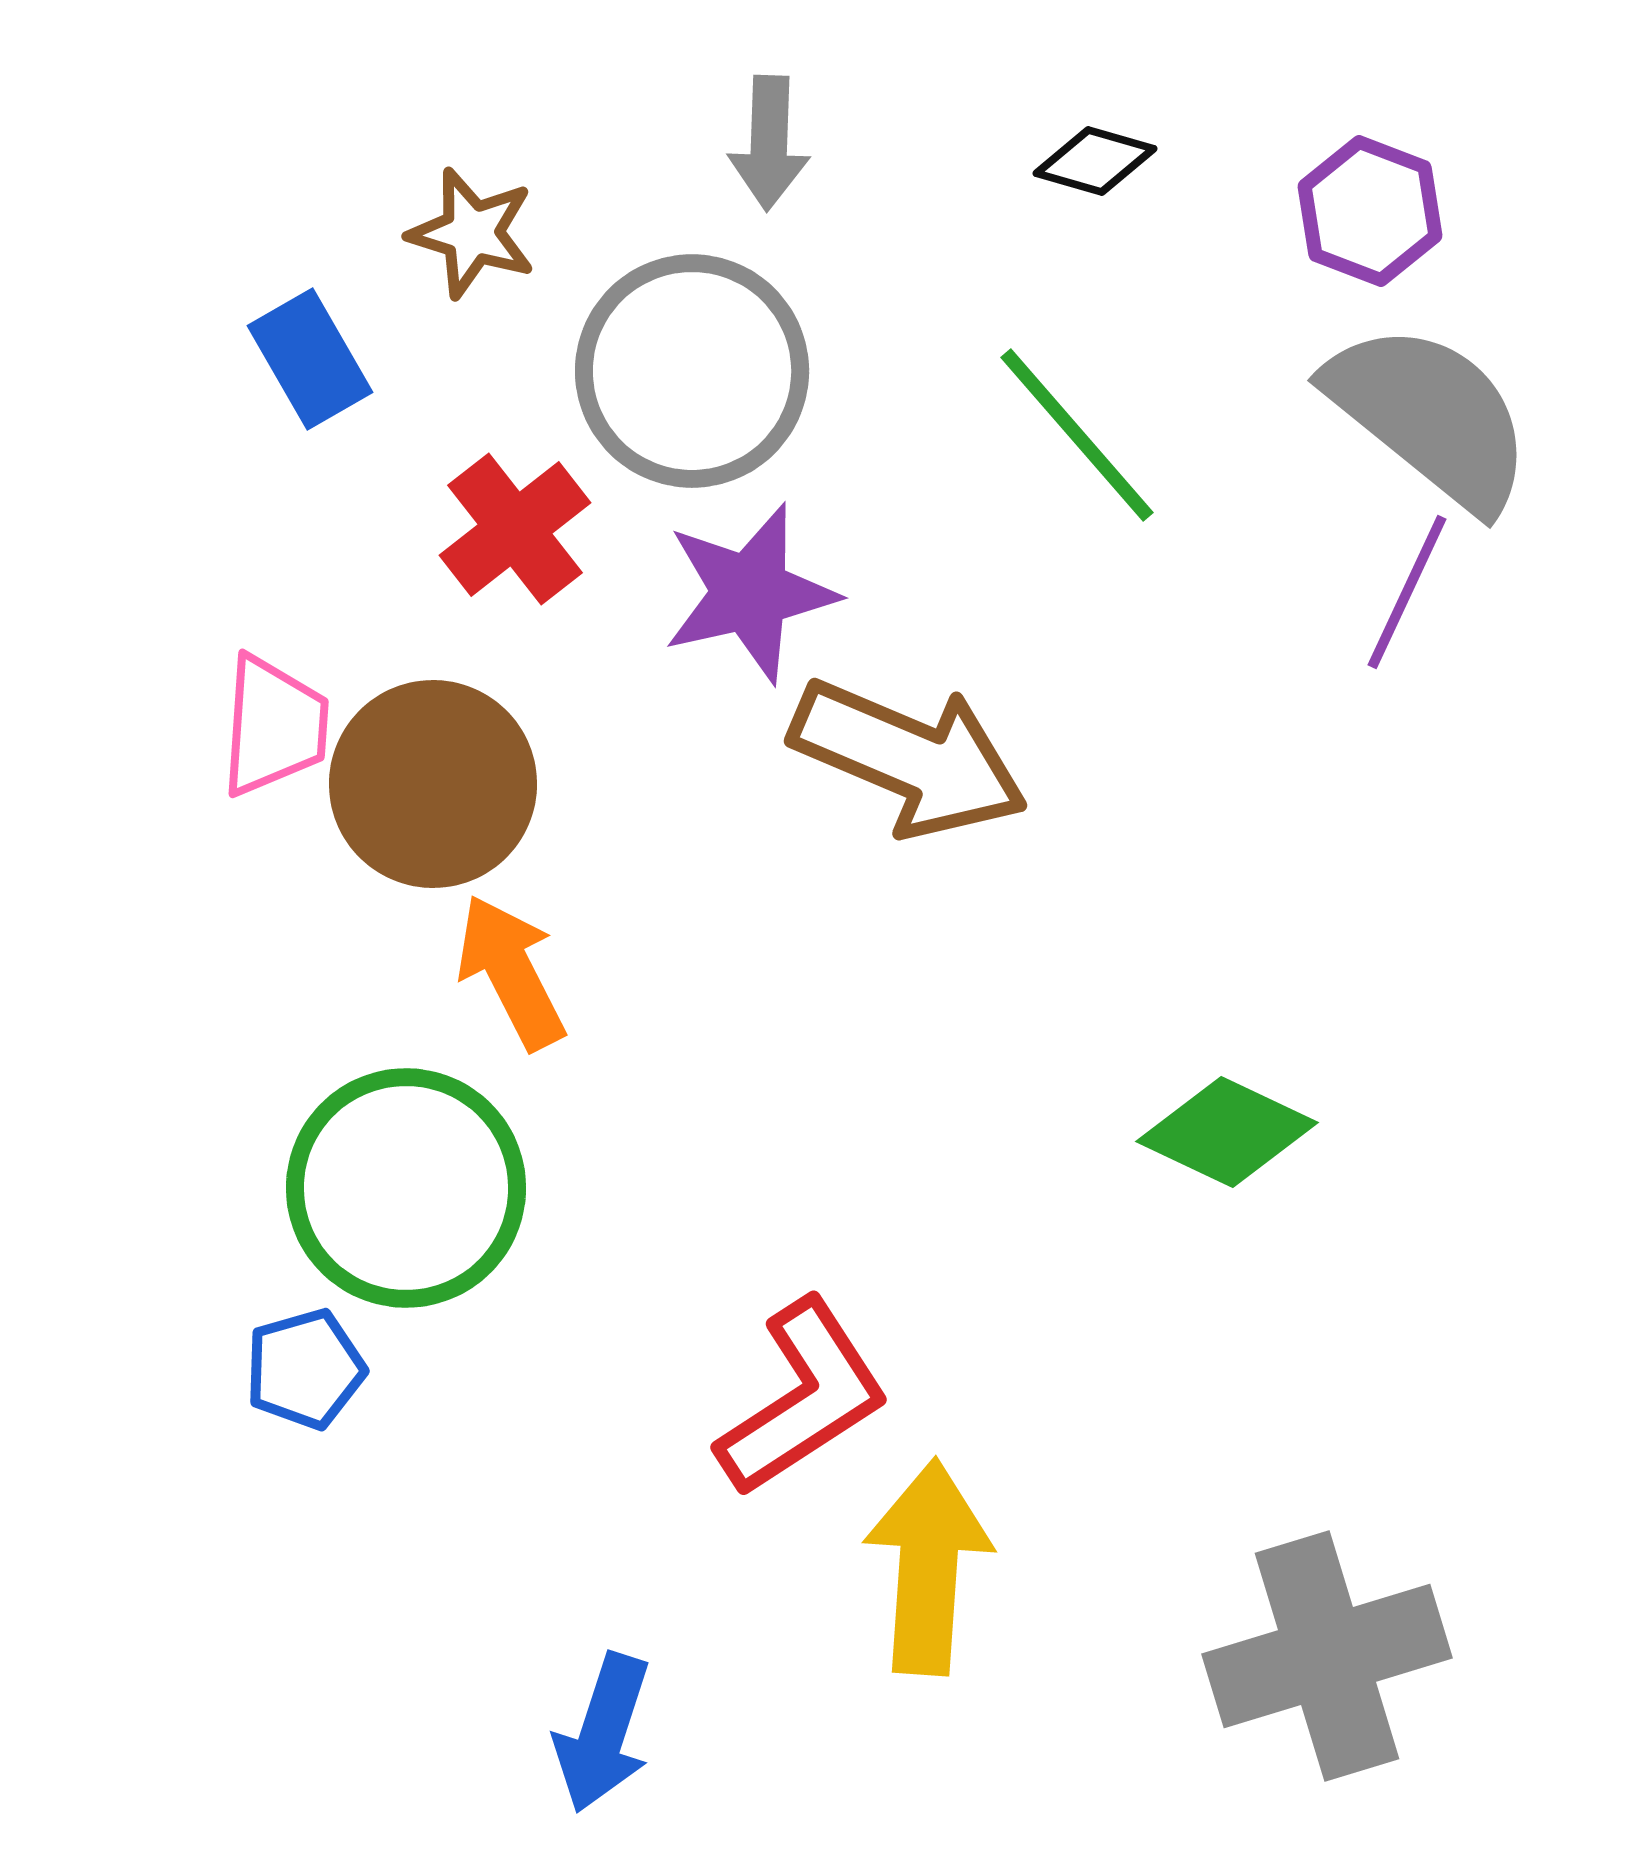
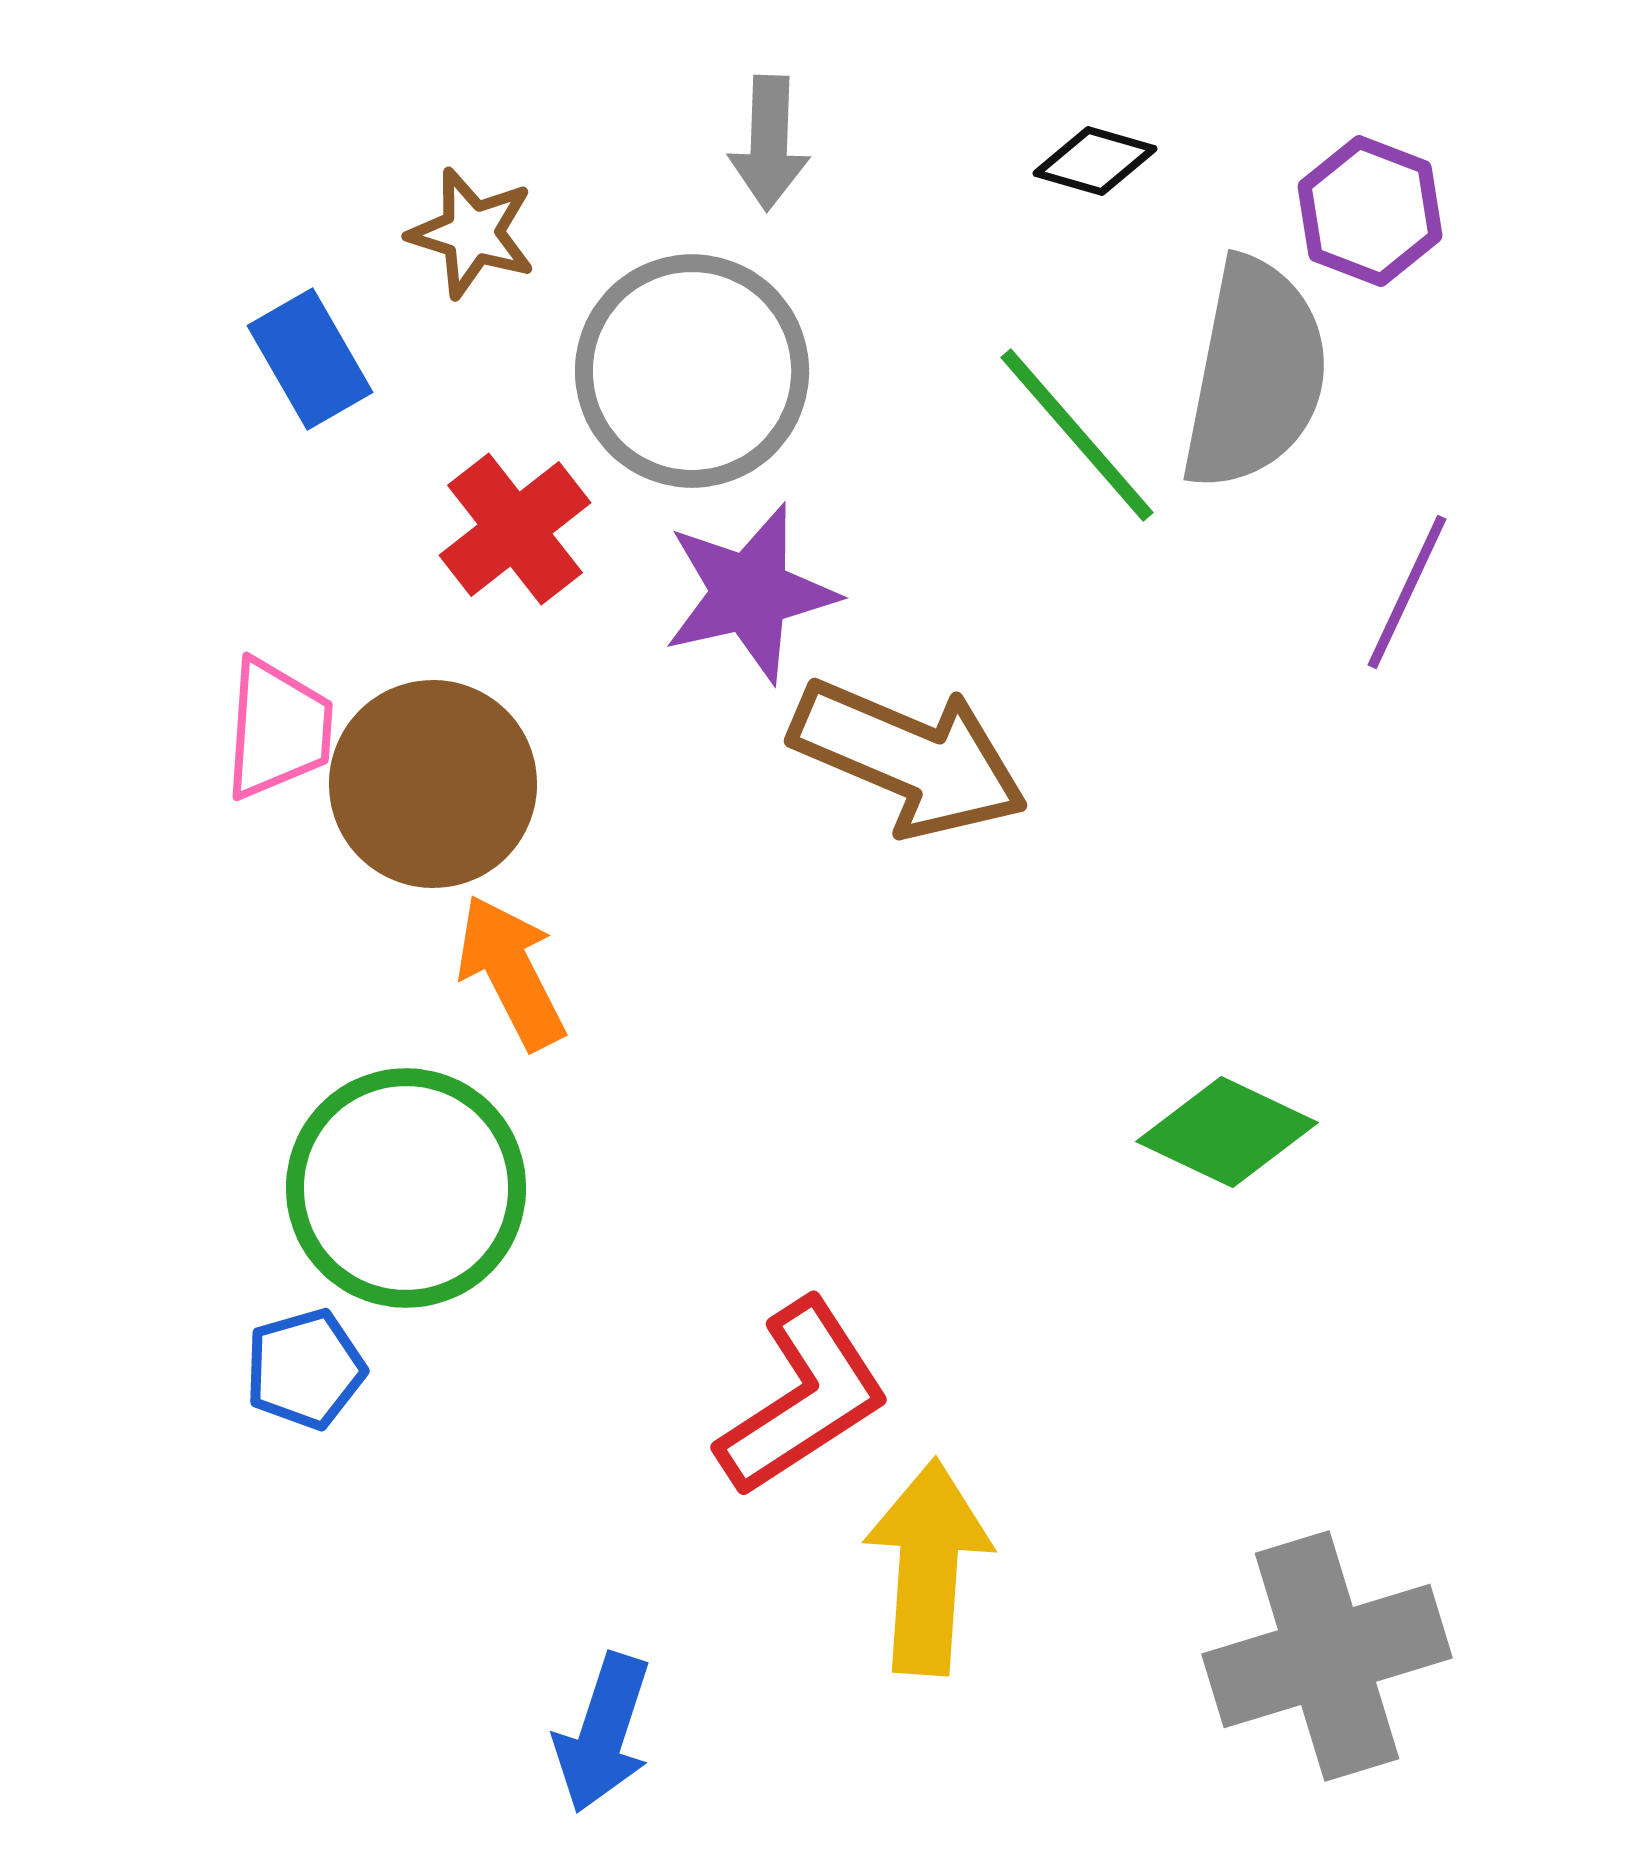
gray semicircle: moved 175 px left, 42 px up; rotated 62 degrees clockwise
pink trapezoid: moved 4 px right, 3 px down
